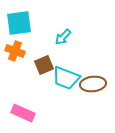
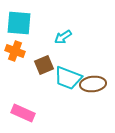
cyan square: rotated 12 degrees clockwise
cyan arrow: rotated 12 degrees clockwise
cyan trapezoid: moved 2 px right
